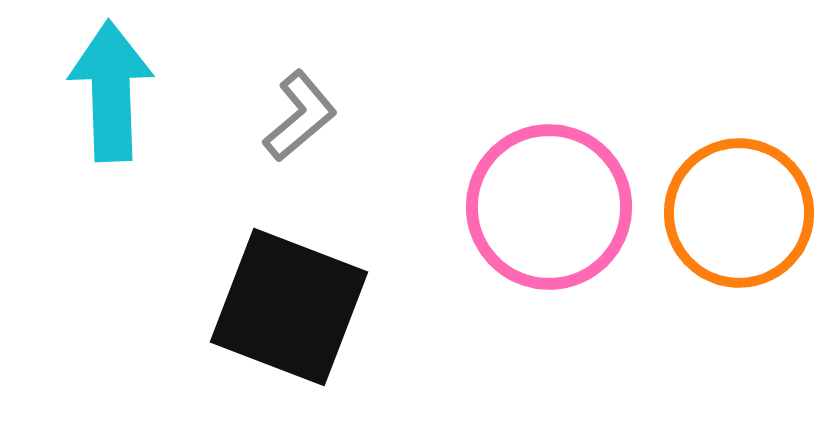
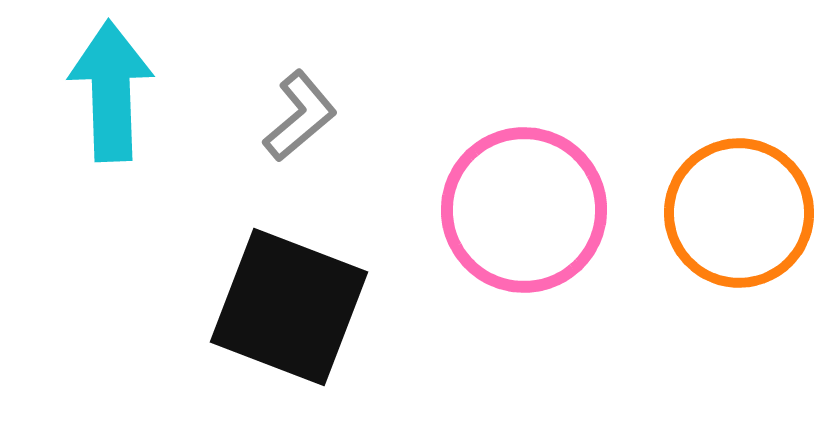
pink circle: moved 25 px left, 3 px down
